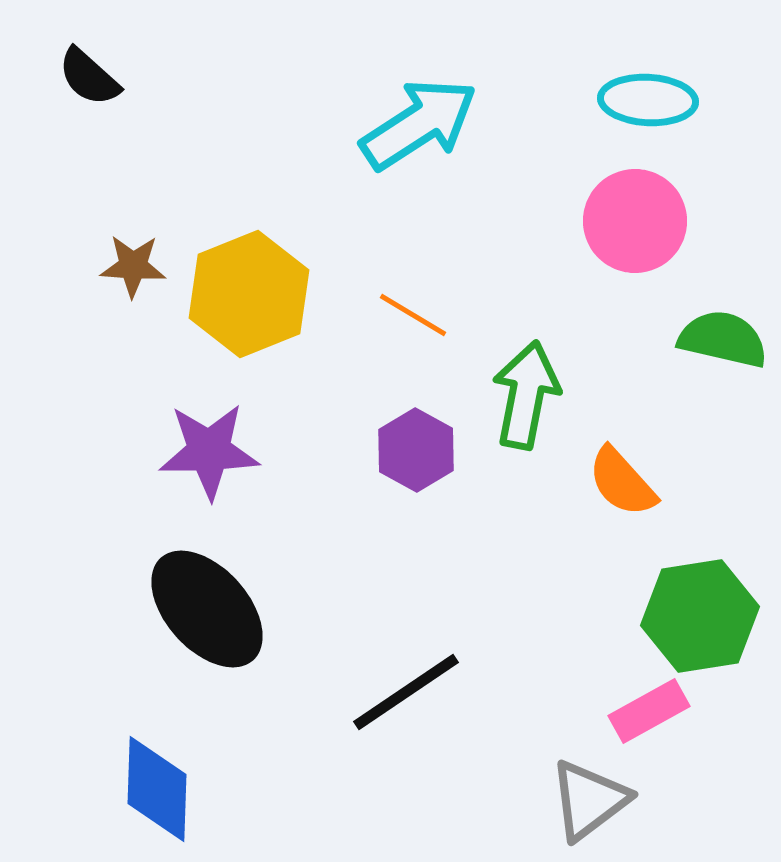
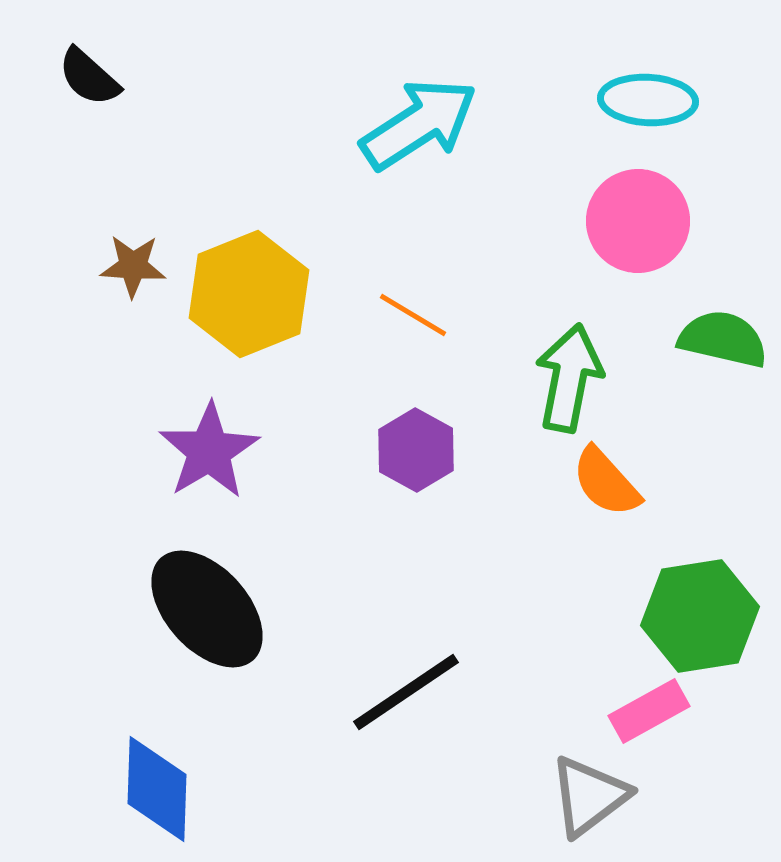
pink circle: moved 3 px right
green arrow: moved 43 px right, 17 px up
purple star: rotated 30 degrees counterclockwise
orange semicircle: moved 16 px left
gray triangle: moved 4 px up
